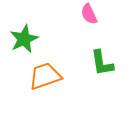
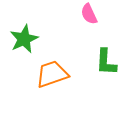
green L-shape: moved 4 px right, 1 px up; rotated 12 degrees clockwise
orange trapezoid: moved 7 px right, 2 px up
